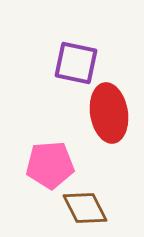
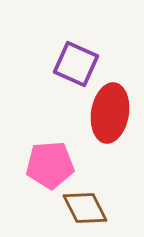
purple square: moved 1 px down; rotated 12 degrees clockwise
red ellipse: moved 1 px right; rotated 18 degrees clockwise
